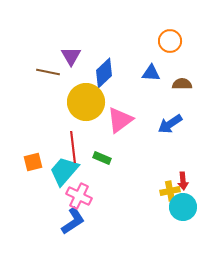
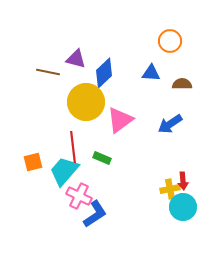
purple triangle: moved 5 px right, 3 px down; rotated 45 degrees counterclockwise
yellow cross: moved 2 px up
blue L-shape: moved 22 px right, 7 px up
